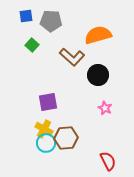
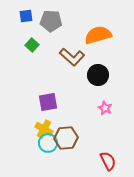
cyan circle: moved 2 px right
